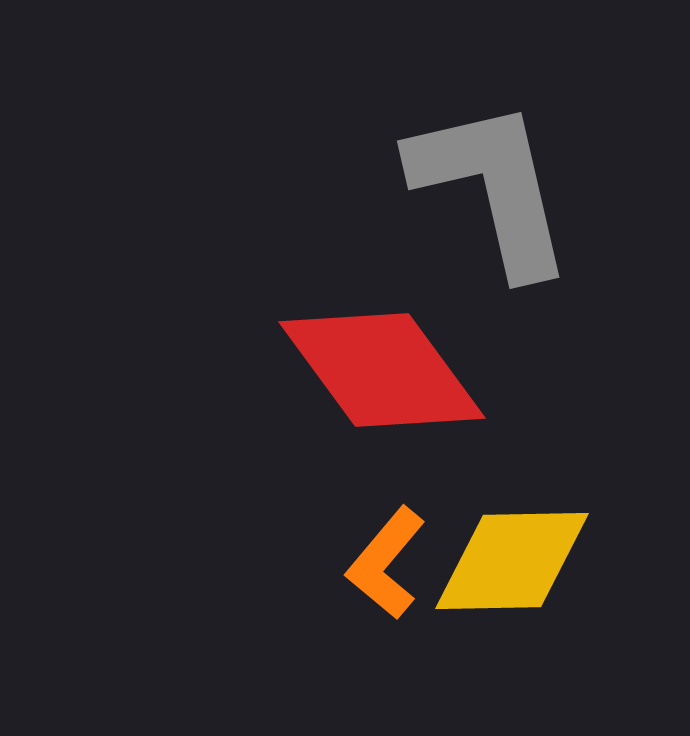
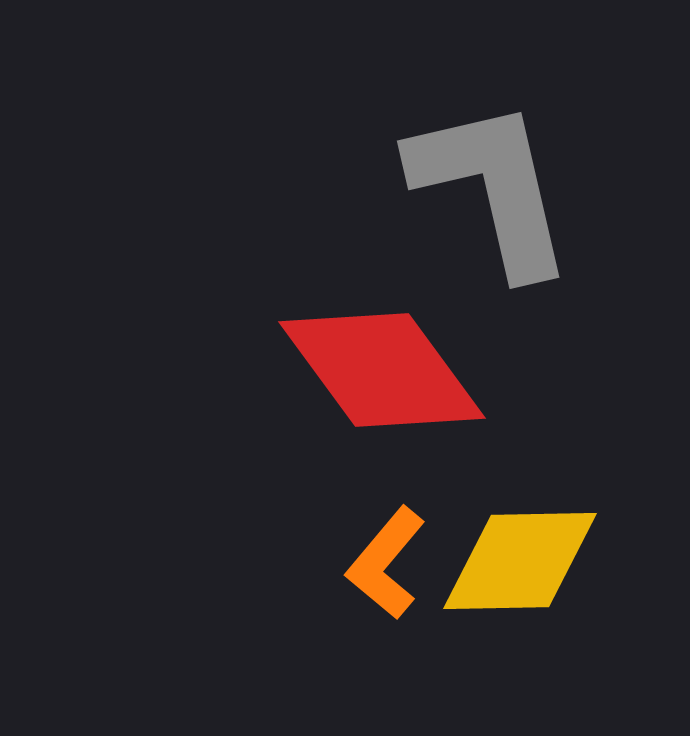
yellow diamond: moved 8 px right
